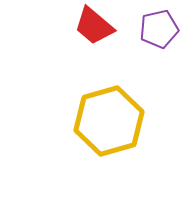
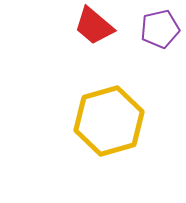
purple pentagon: moved 1 px right
